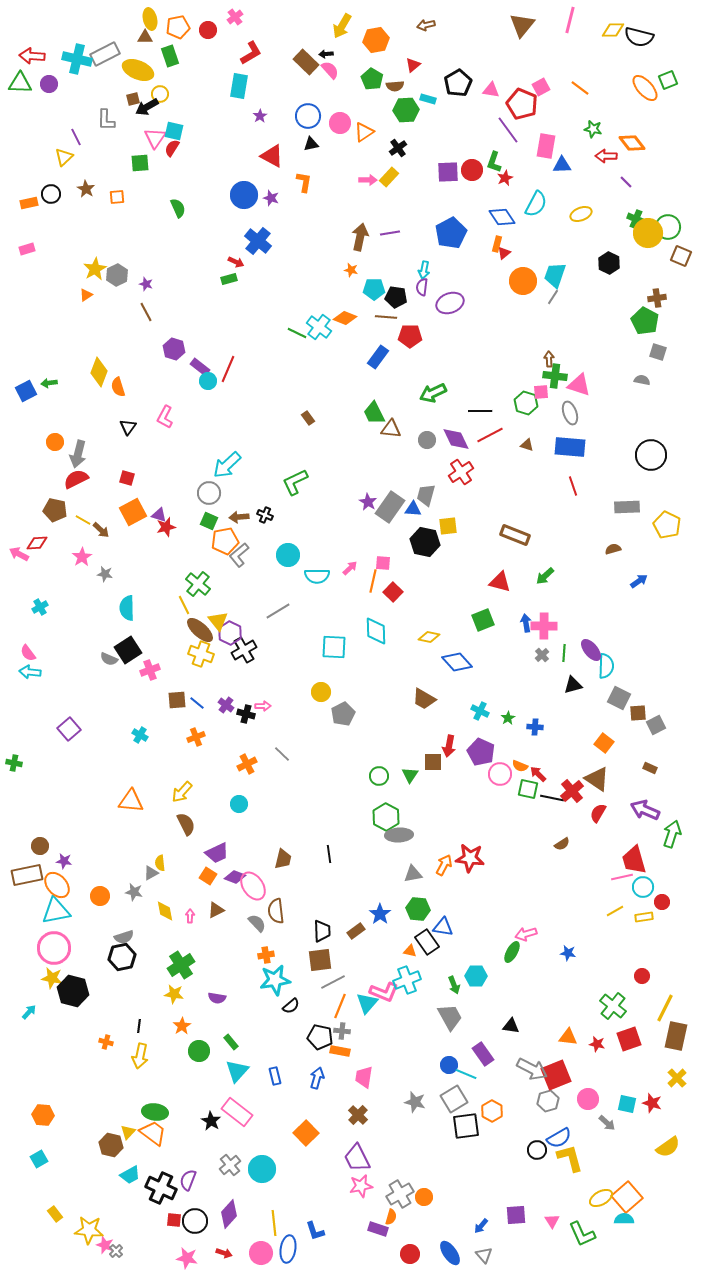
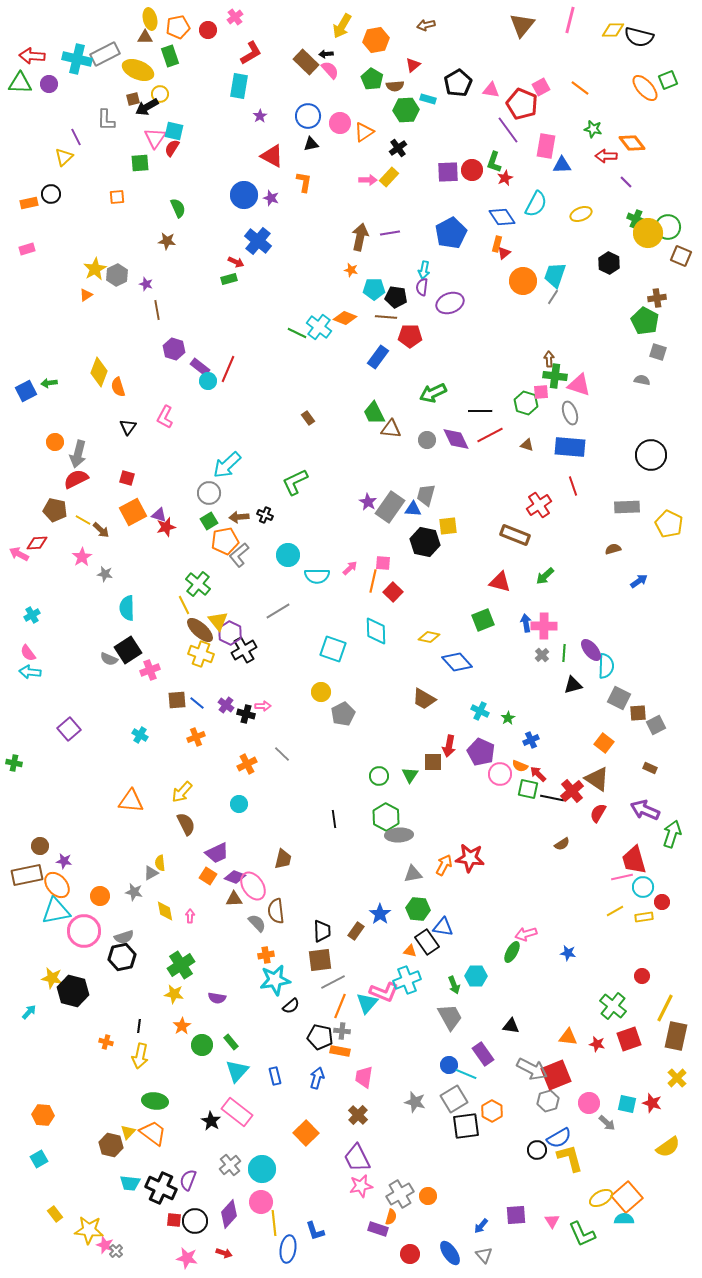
brown star at (86, 189): moved 81 px right, 52 px down; rotated 24 degrees counterclockwise
brown line at (146, 312): moved 11 px right, 2 px up; rotated 18 degrees clockwise
red cross at (461, 472): moved 78 px right, 33 px down
green square at (209, 521): rotated 36 degrees clockwise
yellow pentagon at (667, 525): moved 2 px right, 1 px up
cyan cross at (40, 607): moved 8 px left, 8 px down
cyan square at (334, 647): moved 1 px left, 2 px down; rotated 16 degrees clockwise
blue cross at (535, 727): moved 4 px left, 13 px down; rotated 28 degrees counterclockwise
black line at (329, 854): moved 5 px right, 35 px up
brown triangle at (216, 910): moved 18 px right, 11 px up; rotated 24 degrees clockwise
brown rectangle at (356, 931): rotated 18 degrees counterclockwise
pink circle at (54, 948): moved 30 px right, 17 px up
green circle at (199, 1051): moved 3 px right, 6 px up
pink circle at (588, 1099): moved 1 px right, 4 px down
green ellipse at (155, 1112): moved 11 px up
cyan trapezoid at (130, 1175): moved 8 px down; rotated 35 degrees clockwise
orange circle at (424, 1197): moved 4 px right, 1 px up
pink circle at (261, 1253): moved 51 px up
